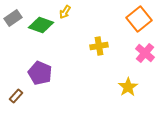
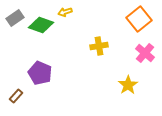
yellow arrow: rotated 40 degrees clockwise
gray rectangle: moved 2 px right
yellow star: moved 2 px up
